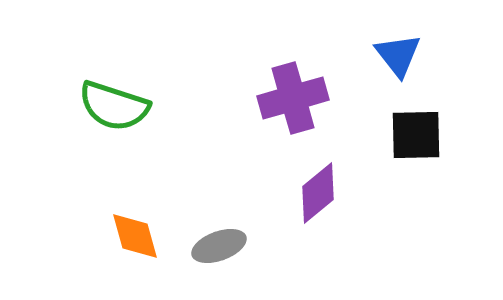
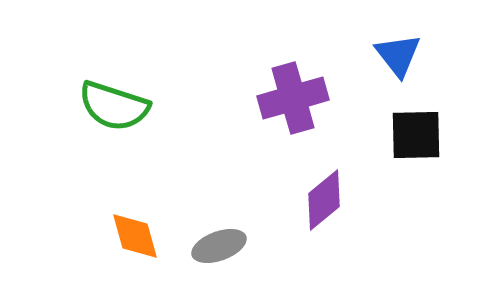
purple diamond: moved 6 px right, 7 px down
